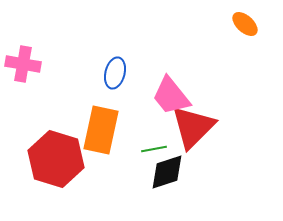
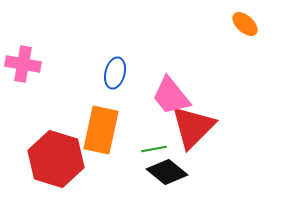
black diamond: rotated 57 degrees clockwise
